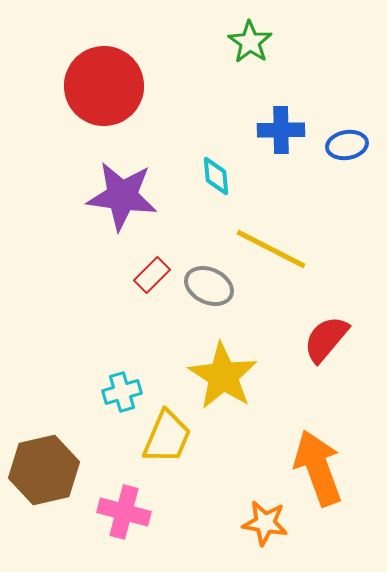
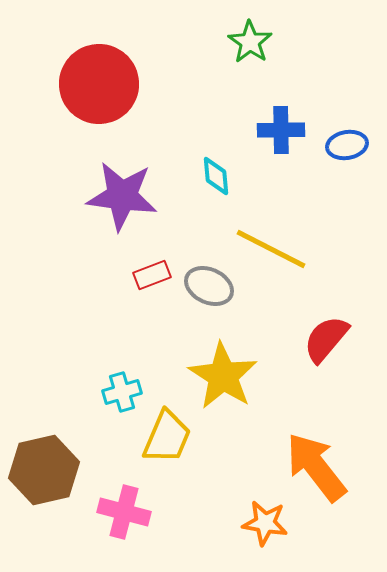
red circle: moved 5 px left, 2 px up
red rectangle: rotated 24 degrees clockwise
orange arrow: moved 2 px left, 1 px up; rotated 18 degrees counterclockwise
